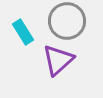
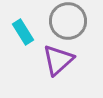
gray circle: moved 1 px right
